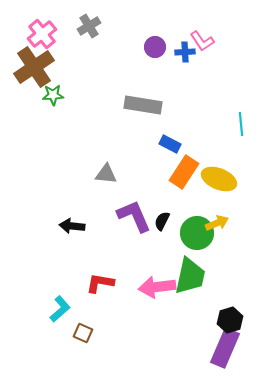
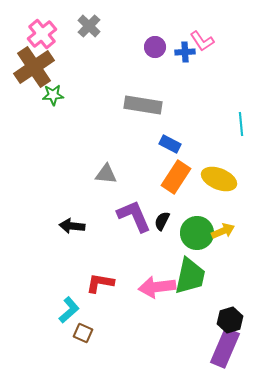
gray cross: rotated 15 degrees counterclockwise
orange rectangle: moved 8 px left, 5 px down
yellow arrow: moved 6 px right, 8 px down
cyan L-shape: moved 9 px right, 1 px down
